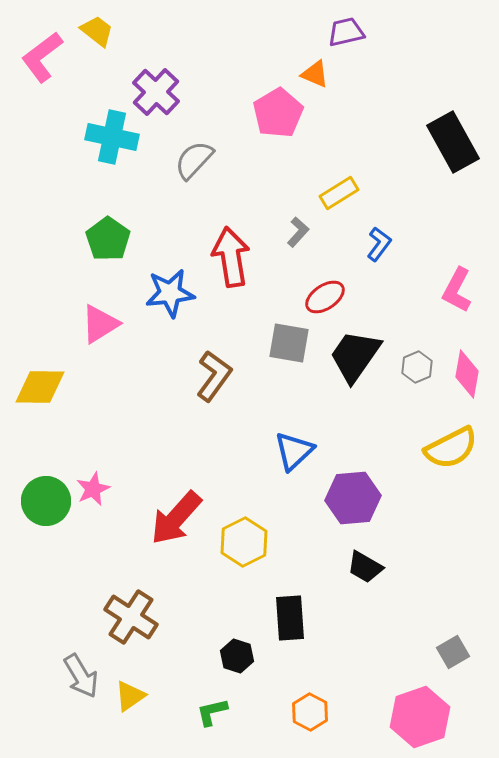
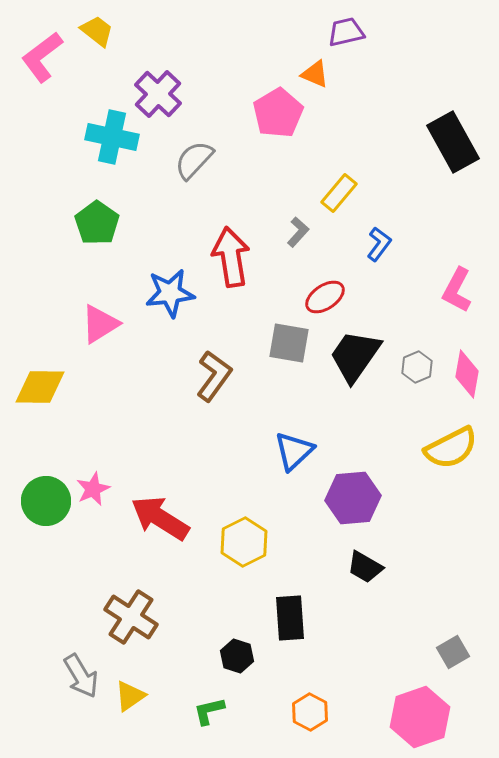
purple cross at (156, 92): moved 2 px right, 2 px down
yellow rectangle at (339, 193): rotated 18 degrees counterclockwise
green pentagon at (108, 239): moved 11 px left, 16 px up
red arrow at (176, 518): moved 16 px left; rotated 80 degrees clockwise
green L-shape at (212, 712): moved 3 px left, 1 px up
